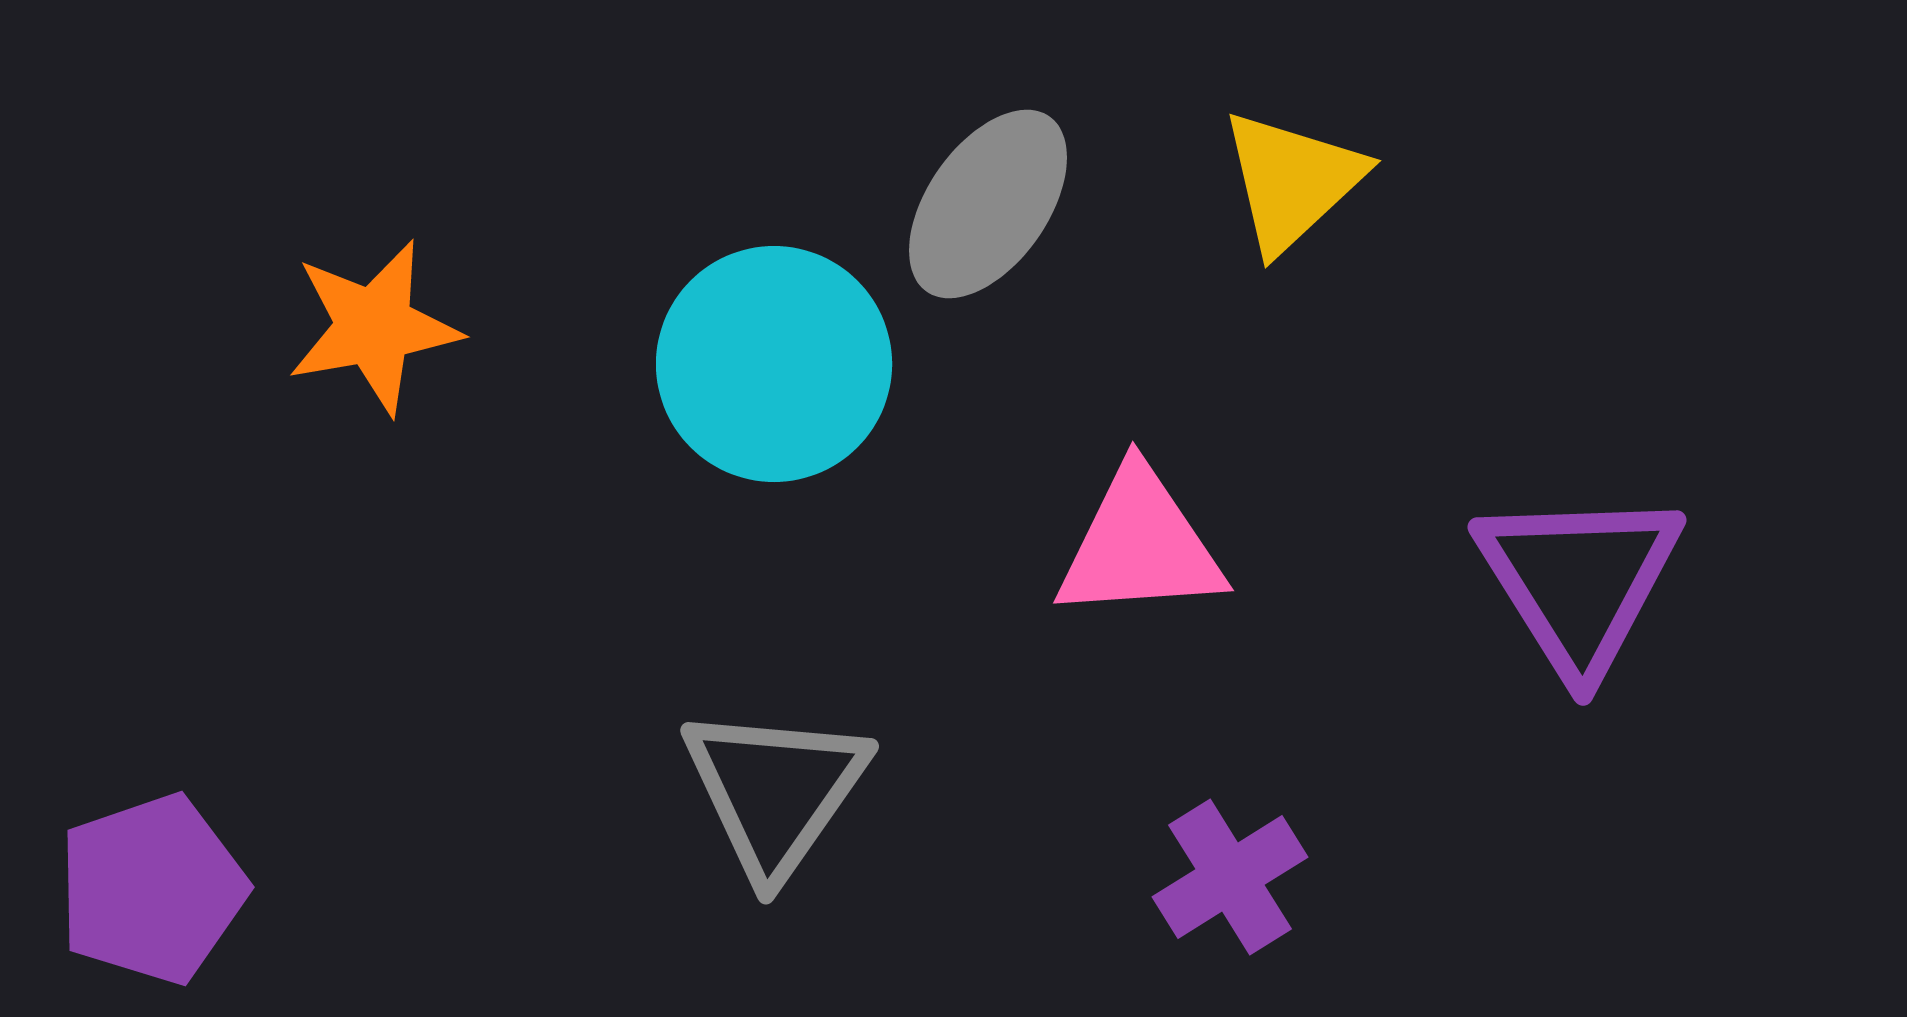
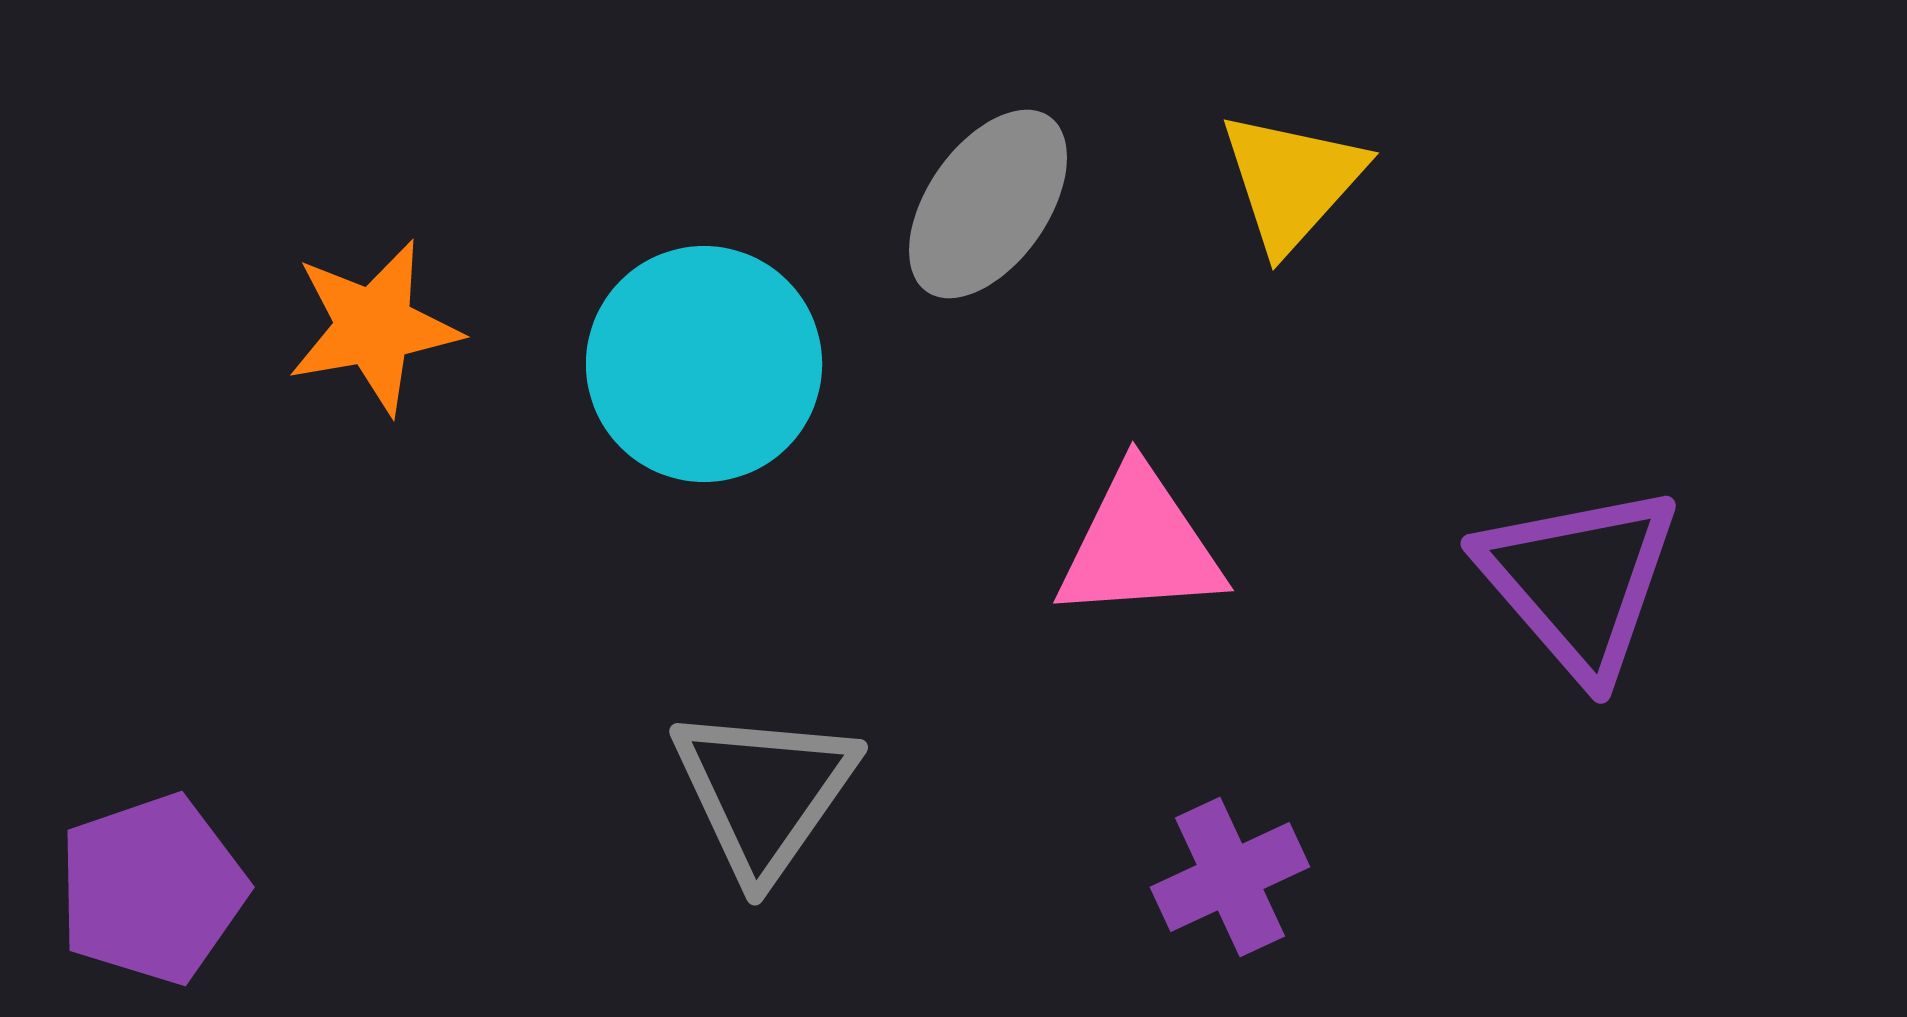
yellow triangle: rotated 5 degrees counterclockwise
cyan circle: moved 70 px left
purple triangle: rotated 9 degrees counterclockwise
gray triangle: moved 11 px left, 1 px down
purple cross: rotated 7 degrees clockwise
